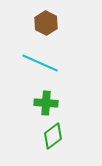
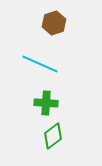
brown hexagon: moved 8 px right; rotated 15 degrees clockwise
cyan line: moved 1 px down
